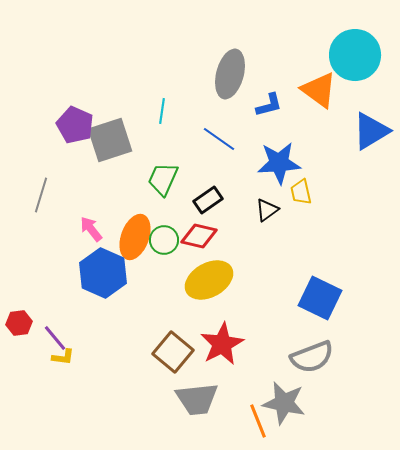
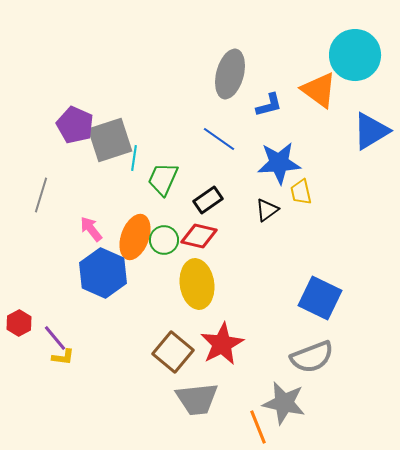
cyan line: moved 28 px left, 47 px down
yellow ellipse: moved 12 px left, 4 px down; rotated 69 degrees counterclockwise
red hexagon: rotated 20 degrees counterclockwise
orange line: moved 6 px down
